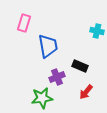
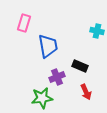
red arrow: rotated 63 degrees counterclockwise
